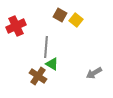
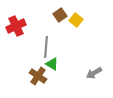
brown square: rotated 24 degrees clockwise
